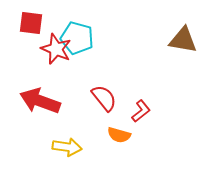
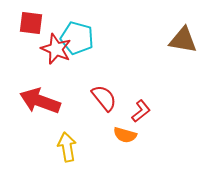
orange semicircle: moved 6 px right
yellow arrow: rotated 108 degrees counterclockwise
